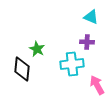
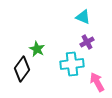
cyan triangle: moved 8 px left
purple cross: rotated 32 degrees counterclockwise
black diamond: rotated 30 degrees clockwise
pink arrow: moved 3 px up
